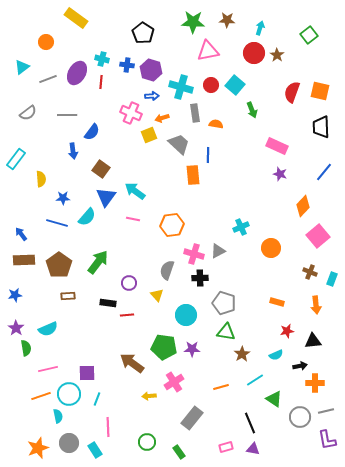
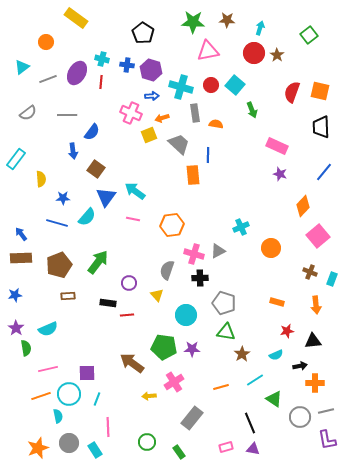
brown square at (101, 169): moved 5 px left
brown rectangle at (24, 260): moved 3 px left, 2 px up
brown pentagon at (59, 265): rotated 15 degrees clockwise
